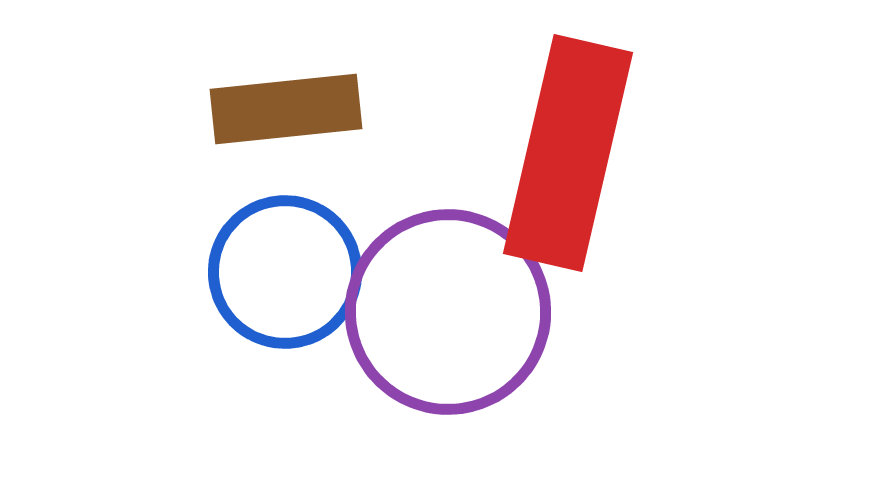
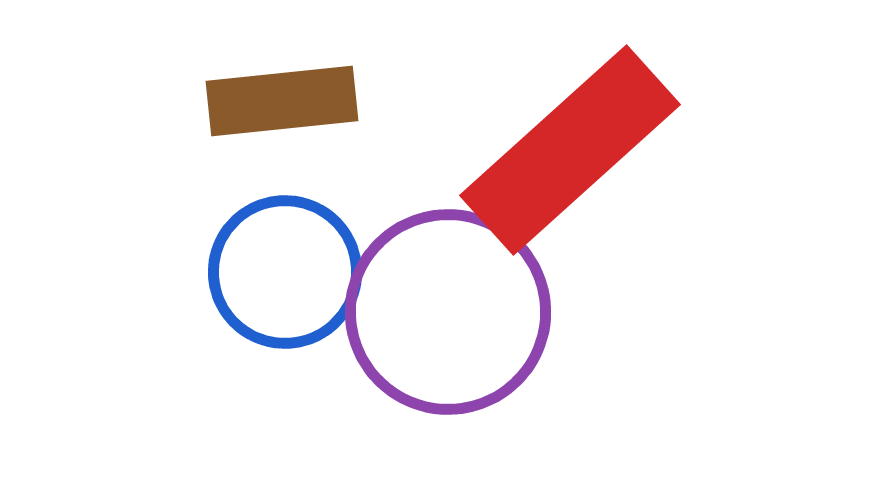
brown rectangle: moved 4 px left, 8 px up
red rectangle: moved 2 px right, 3 px up; rotated 35 degrees clockwise
